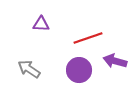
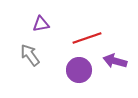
purple triangle: rotated 12 degrees counterclockwise
red line: moved 1 px left
gray arrow: moved 1 px right, 14 px up; rotated 20 degrees clockwise
